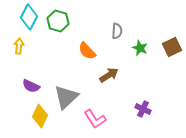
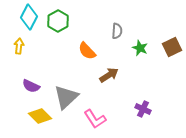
green hexagon: rotated 15 degrees clockwise
yellow diamond: rotated 70 degrees counterclockwise
